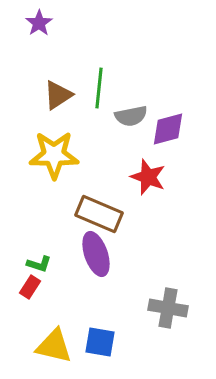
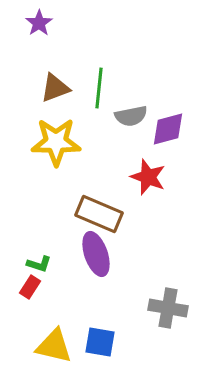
brown triangle: moved 3 px left, 7 px up; rotated 12 degrees clockwise
yellow star: moved 2 px right, 13 px up
